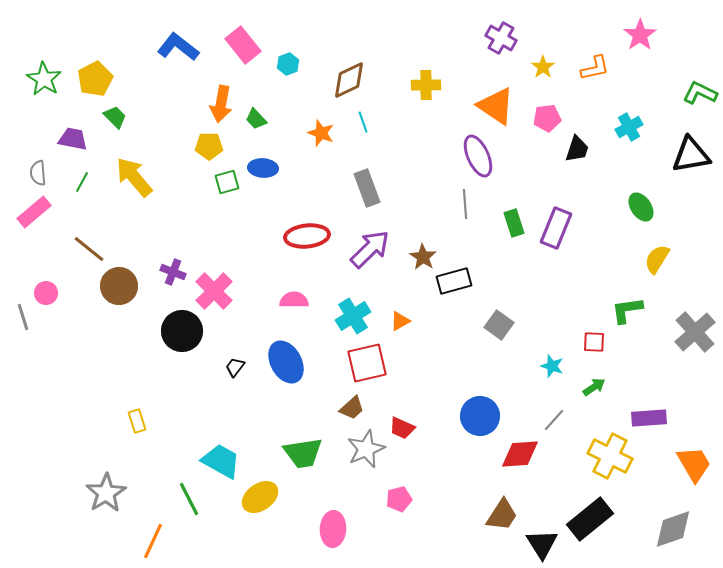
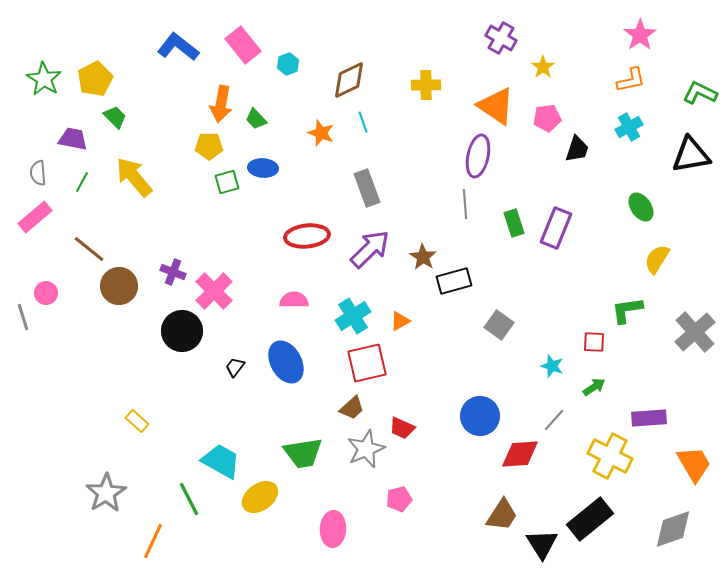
orange L-shape at (595, 68): moved 36 px right, 12 px down
purple ellipse at (478, 156): rotated 36 degrees clockwise
pink rectangle at (34, 212): moved 1 px right, 5 px down
yellow rectangle at (137, 421): rotated 30 degrees counterclockwise
